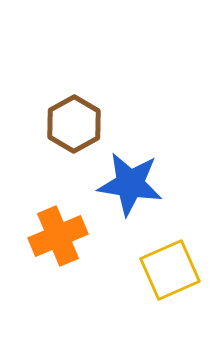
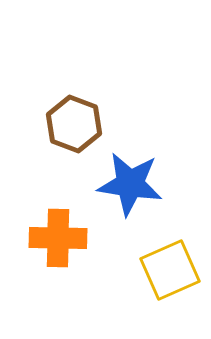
brown hexagon: rotated 10 degrees counterclockwise
orange cross: moved 2 px down; rotated 24 degrees clockwise
